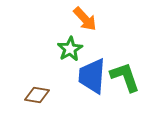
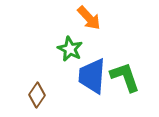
orange arrow: moved 4 px right, 1 px up
green star: rotated 15 degrees counterclockwise
brown diamond: rotated 65 degrees counterclockwise
